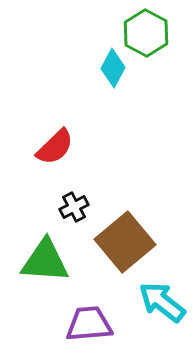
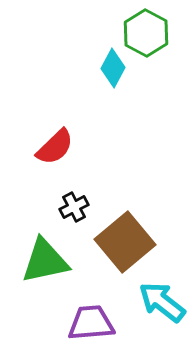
green triangle: rotated 16 degrees counterclockwise
purple trapezoid: moved 2 px right, 1 px up
